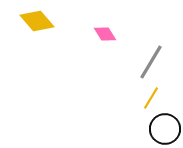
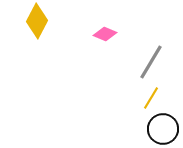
yellow diamond: rotated 68 degrees clockwise
pink diamond: rotated 35 degrees counterclockwise
black circle: moved 2 px left
